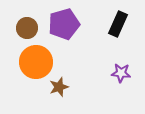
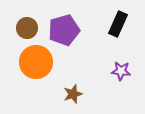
purple pentagon: moved 6 px down
purple star: moved 2 px up
brown star: moved 14 px right, 7 px down
